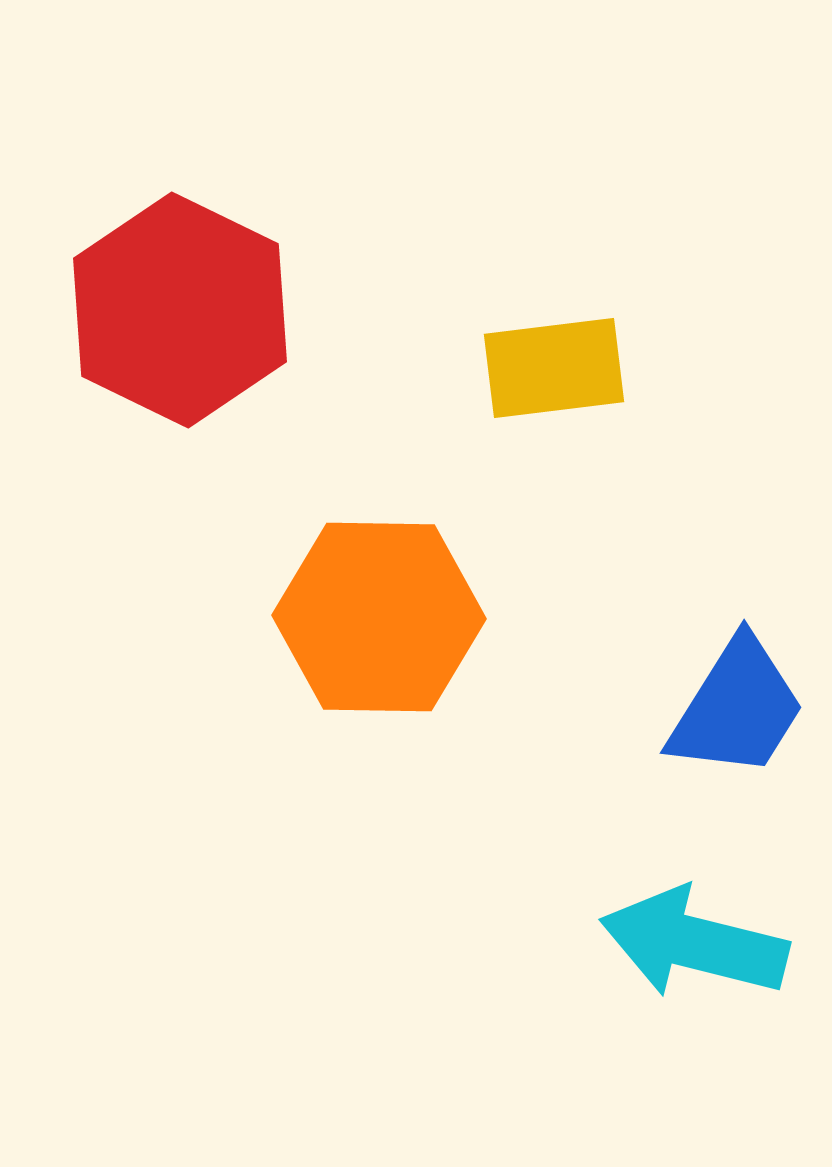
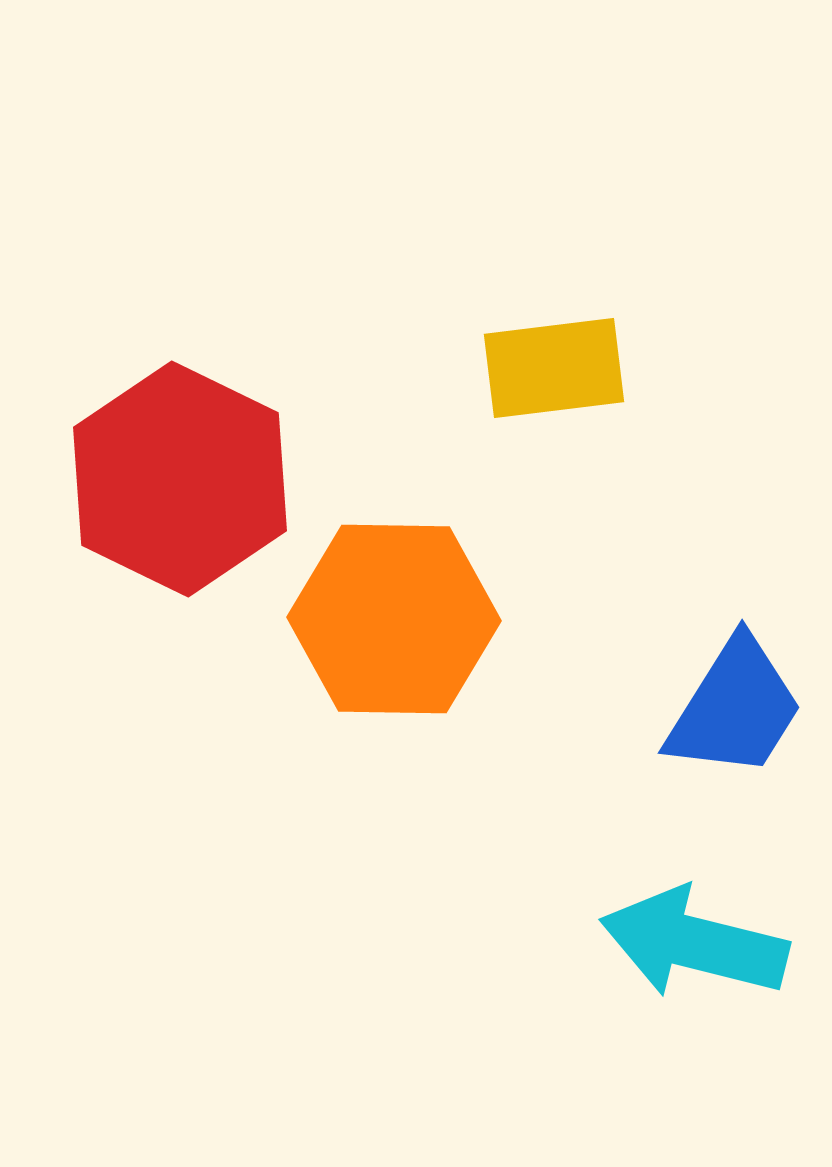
red hexagon: moved 169 px down
orange hexagon: moved 15 px right, 2 px down
blue trapezoid: moved 2 px left
